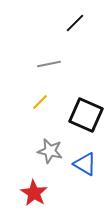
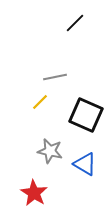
gray line: moved 6 px right, 13 px down
